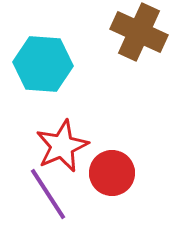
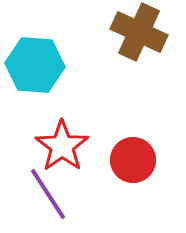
cyan hexagon: moved 8 px left, 1 px down
red star: rotated 12 degrees counterclockwise
red circle: moved 21 px right, 13 px up
